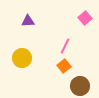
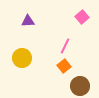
pink square: moved 3 px left, 1 px up
